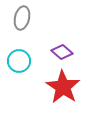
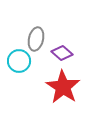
gray ellipse: moved 14 px right, 21 px down
purple diamond: moved 1 px down
